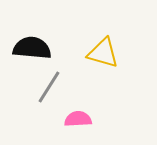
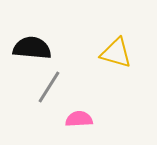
yellow triangle: moved 13 px right
pink semicircle: moved 1 px right
